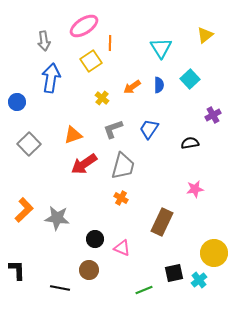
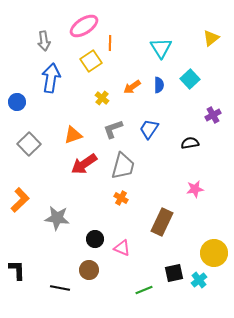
yellow triangle: moved 6 px right, 3 px down
orange L-shape: moved 4 px left, 10 px up
